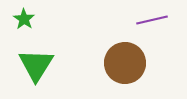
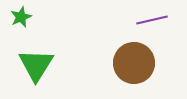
green star: moved 3 px left, 2 px up; rotated 15 degrees clockwise
brown circle: moved 9 px right
